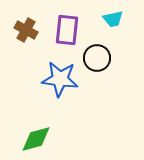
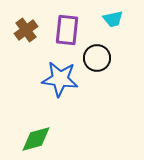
brown cross: rotated 25 degrees clockwise
